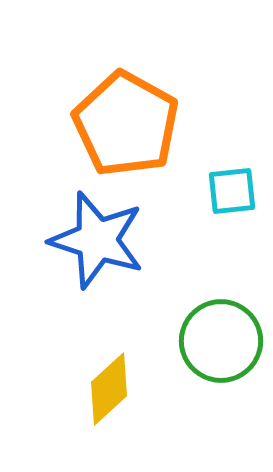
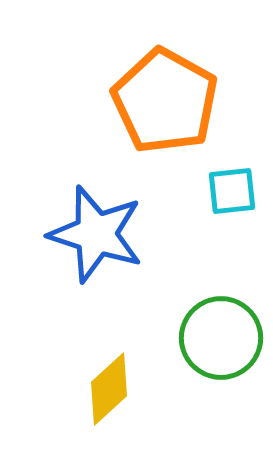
orange pentagon: moved 39 px right, 23 px up
blue star: moved 1 px left, 6 px up
green circle: moved 3 px up
